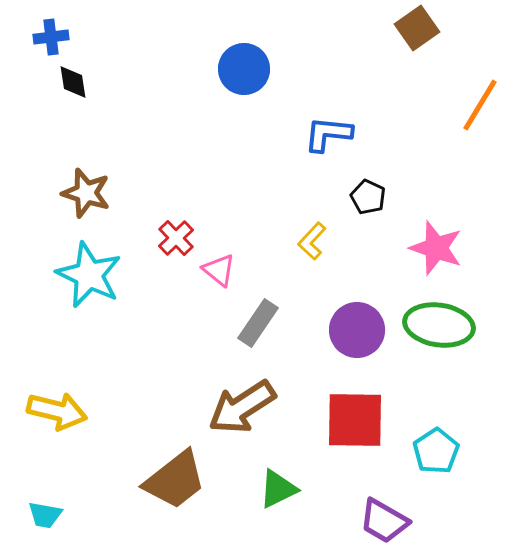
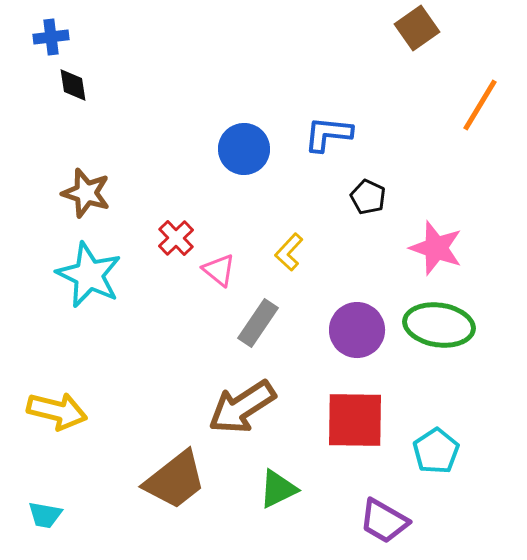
blue circle: moved 80 px down
black diamond: moved 3 px down
yellow L-shape: moved 23 px left, 11 px down
